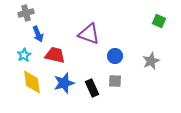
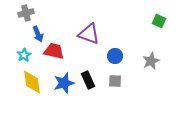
red trapezoid: moved 1 px left, 4 px up
black rectangle: moved 4 px left, 8 px up
